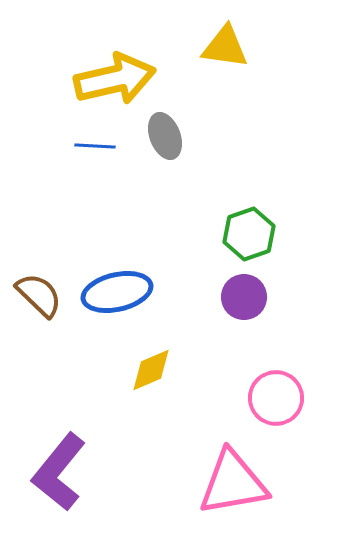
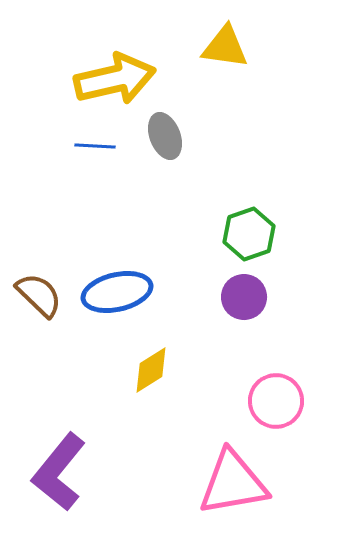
yellow diamond: rotated 9 degrees counterclockwise
pink circle: moved 3 px down
